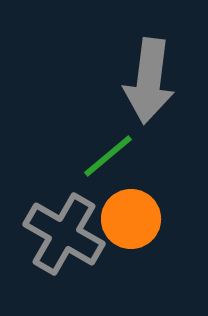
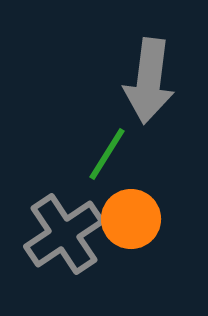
green line: moved 1 px left, 2 px up; rotated 18 degrees counterclockwise
gray cross: rotated 26 degrees clockwise
